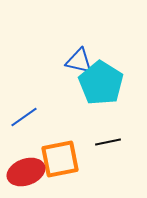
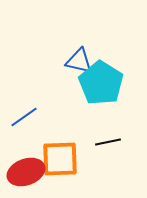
orange square: rotated 9 degrees clockwise
